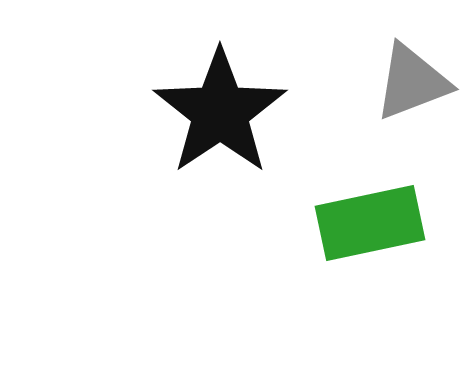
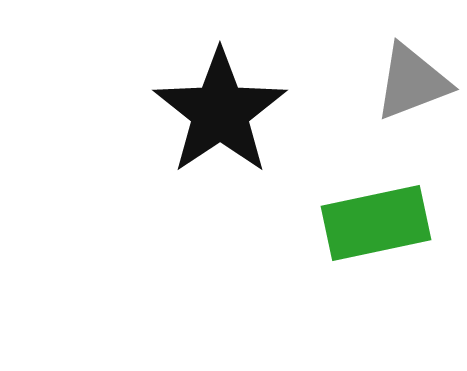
green rectangle: moved 6 px right
